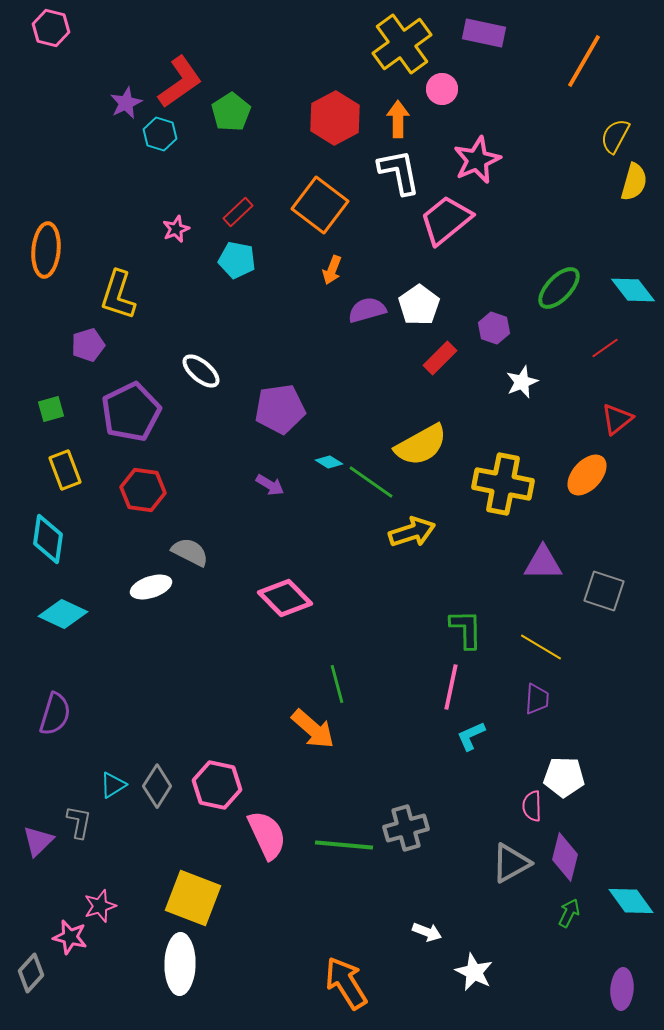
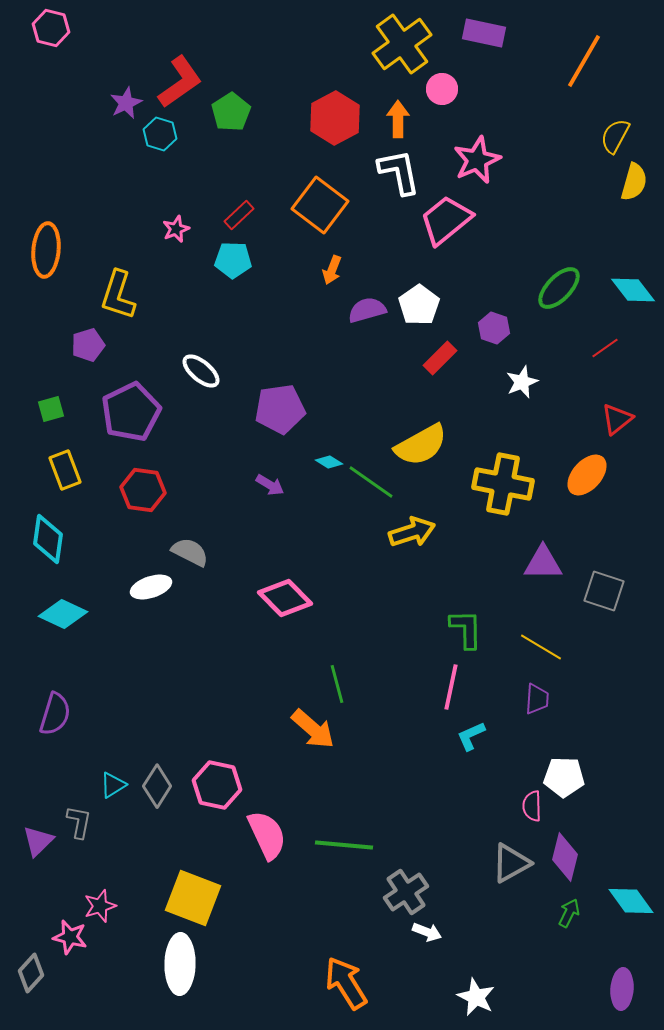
red rectangle at (238, 212): moved 1 px right, 3 px down
cyan pentagon at (237, 260): moved 4 px left; rotated 9 degrees counterclockwise
gray cross at (406, 828): moved 64 px down; rotated 18 degrees counterclockwise
white star at (474, 972): moved 2 px right, 25 px down
